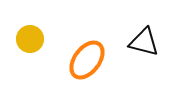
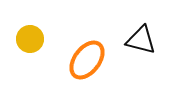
black triangle: moved 3 px left, 2 px up
